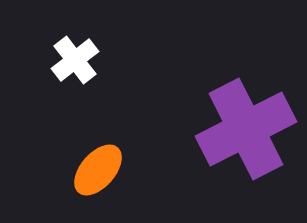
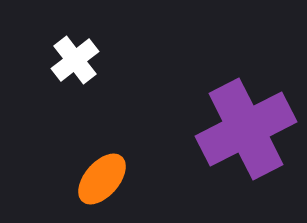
orange ellipse: moved 4 px right, 9 px down
